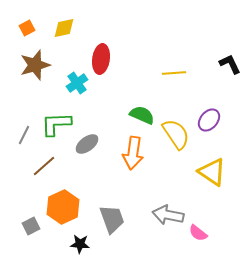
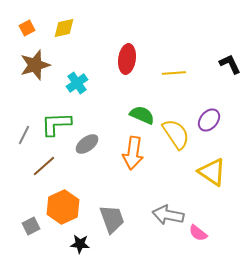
red ellipse: moved 26 px right
